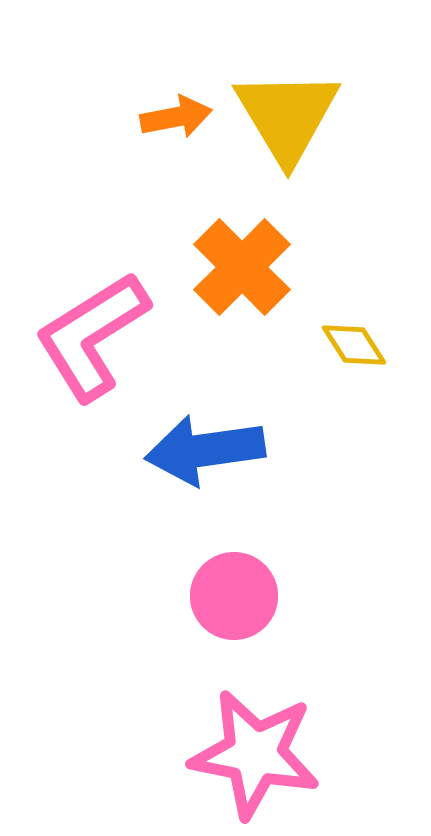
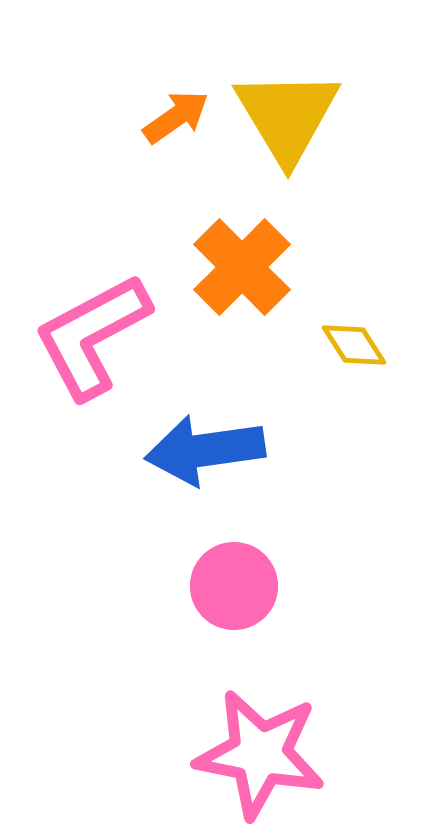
orange arrow: rotated 24 degrees counterclockwise
pink L-shape: rotated 4 degrees clockwise
pink circle: moved 10 px up
pink star: moved 5 px right
